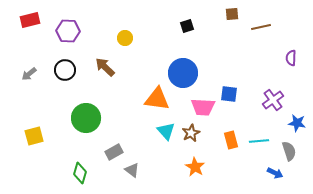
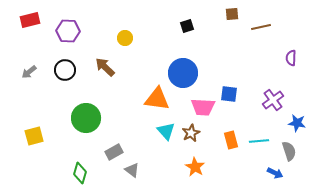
gray arrow: moved 2 px up
